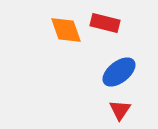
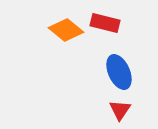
orange diamond: rotated 32 degrees counterclockwise
blue ellipse: rotated 76 degrees counterclockwise
